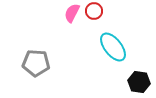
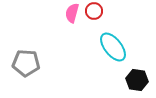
pink semicircle: rotated 12 degrees counterclockwise
gray pentagon: moved 10 px left
black hexagon: moved 2 px left, 2 px up
